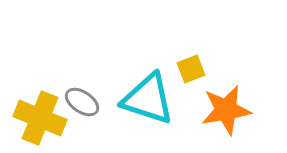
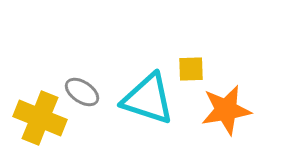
yellow square: rotated 20 degrees clockwise
gray ellipse: moved 10 px up
